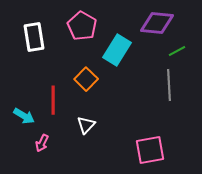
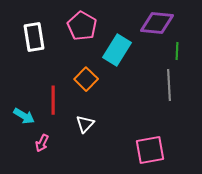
green line: rotated 60 degrees counterclockwise
white triangle: moved 1 px left, 1 px up
